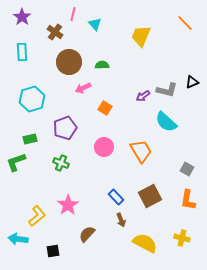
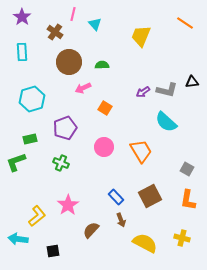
orange line: rotated 12 degrees counterclockwise
black triangle: rotated 16 degrees clockwise
purple arrow: moved 4 px up
brown semicircle: moved 4 px right, 4 px up
